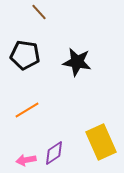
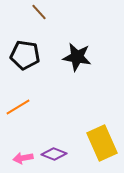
black star: moved 5 px up
orange line: moved 9 px left, 3 px up
yellow rectangle: moved 1 px right, 1 px down
purple diamond: moved 1 px down; rotated 55 degrees clockwise
pink arrow: moved 3 px left, 2 px up
